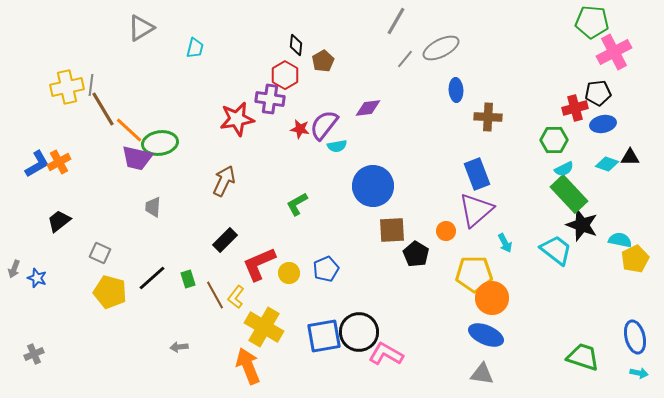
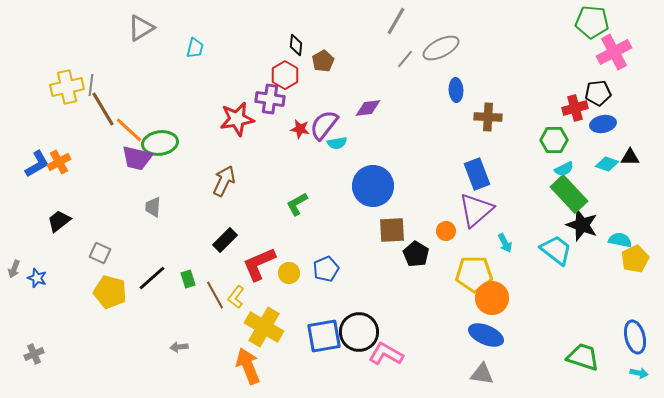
cyan semicircle at (337, 146): moved 3 px up
